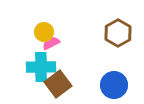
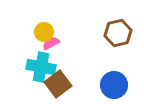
brown hexagon: rotated 16 degrees clockwise
cyan cross: rotated 12 degrees clockwise
